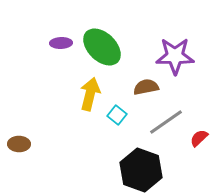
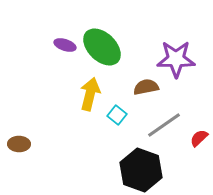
purple ellipse: moved 4 px right, 2 px down; rotated 20 degrees clockwise
purple star: moved 1 px right, 3 px down
gray line: moved 2 px left, 3 px down
